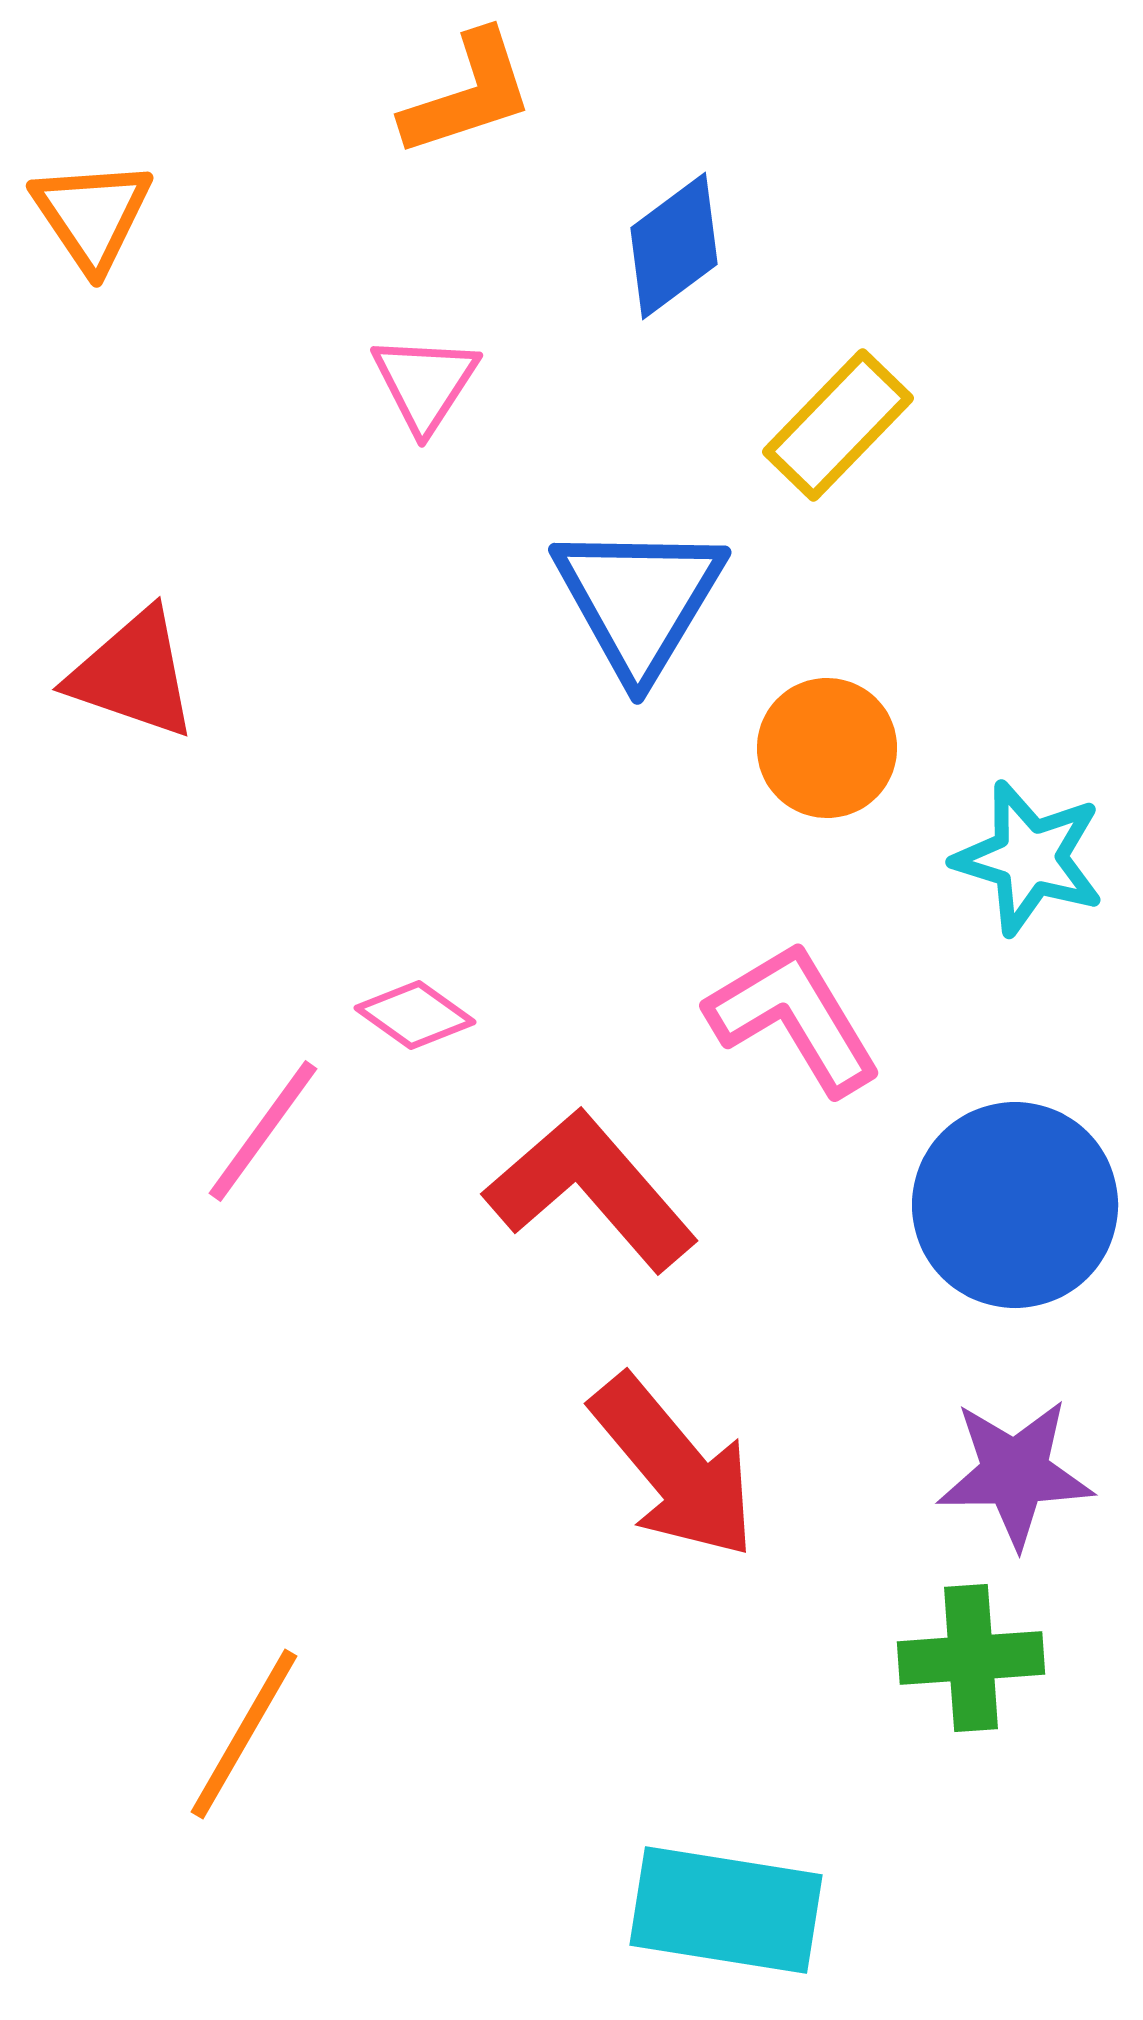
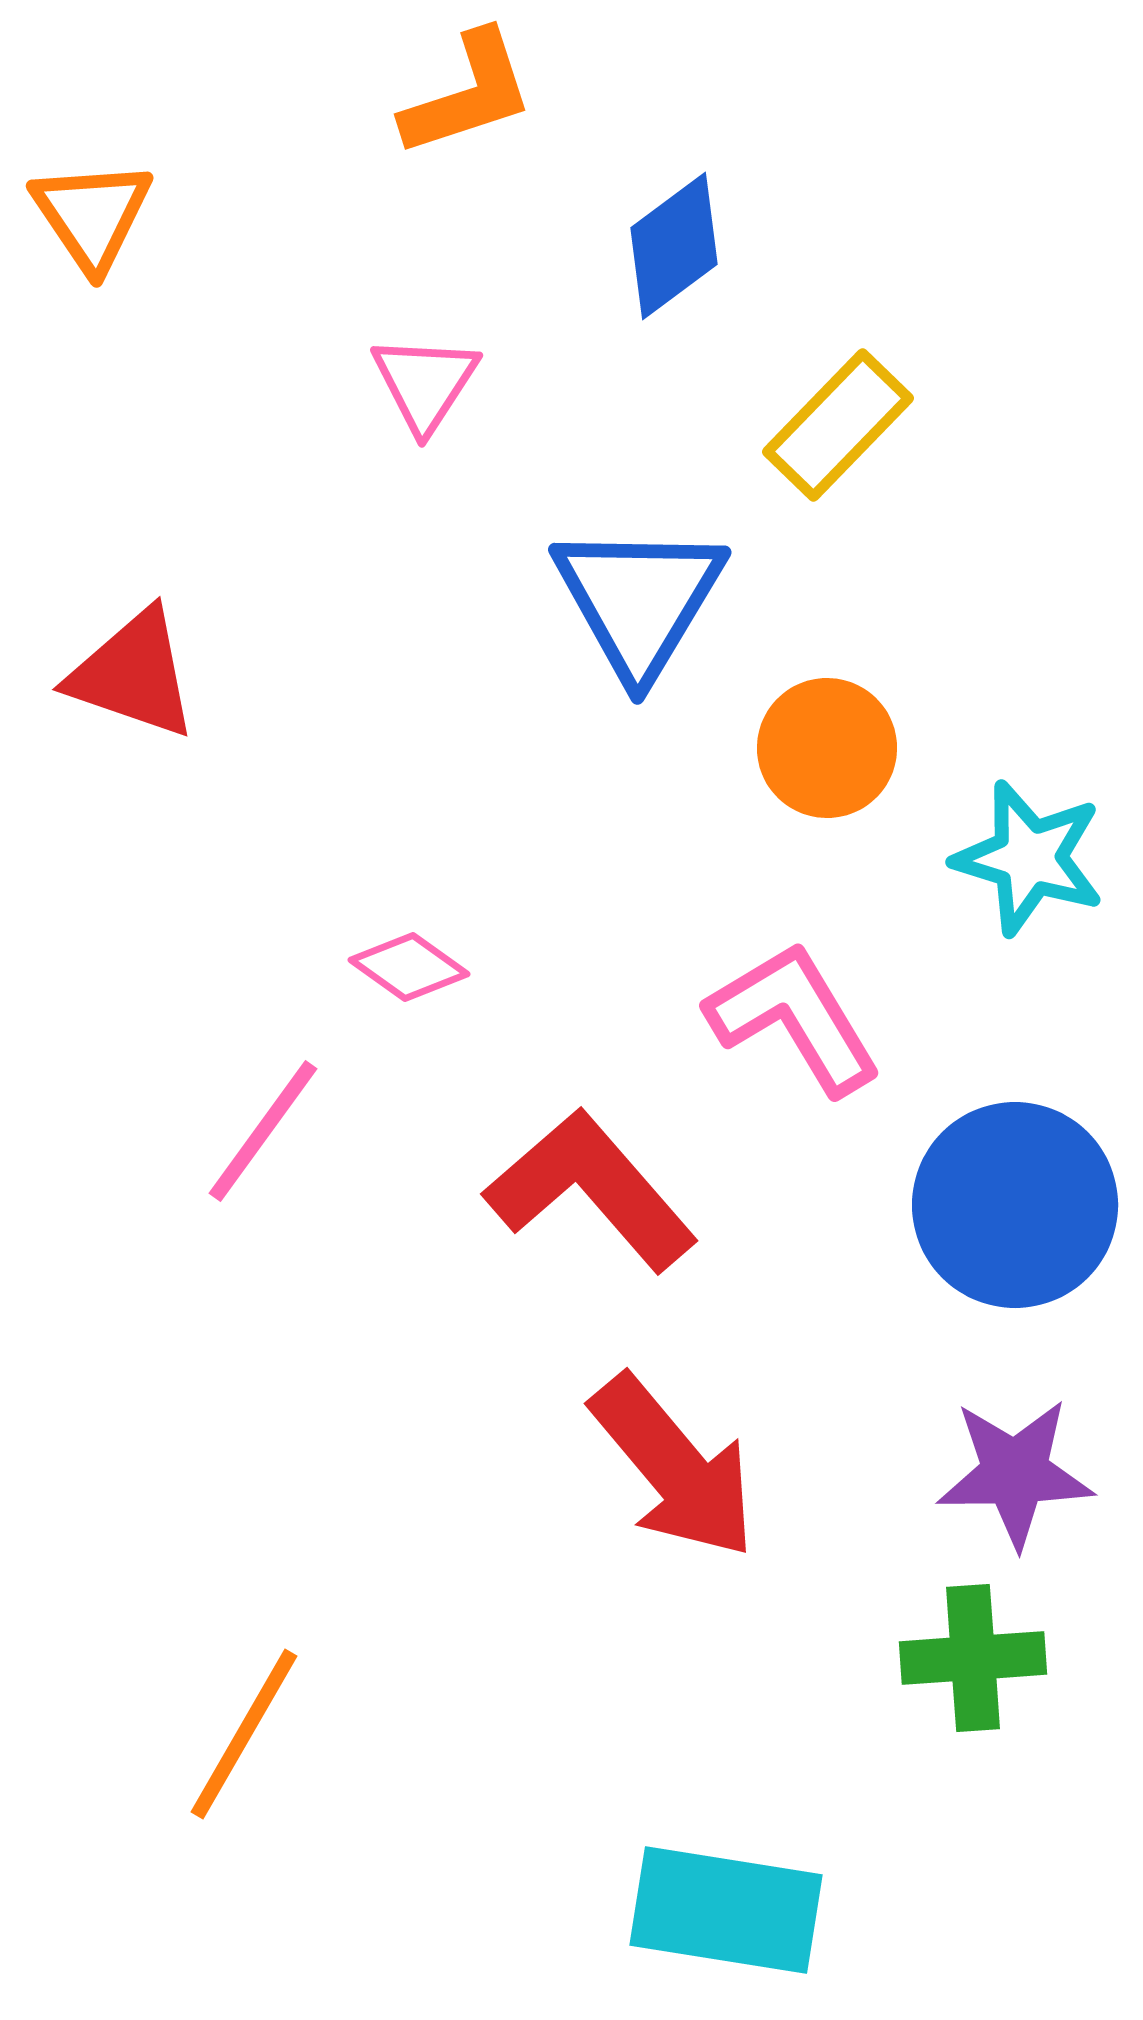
pink diamond: moved 6 px left, 48 px up
green cross: moved 2 px right
